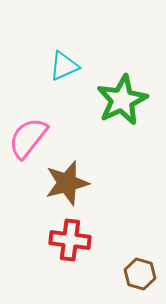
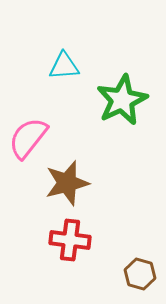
cyan triangle: rotated 20 degrees clockwise
